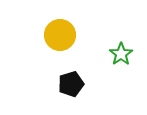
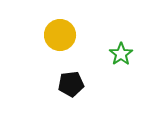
black pentagon: rotated 10 degrees clockwise
